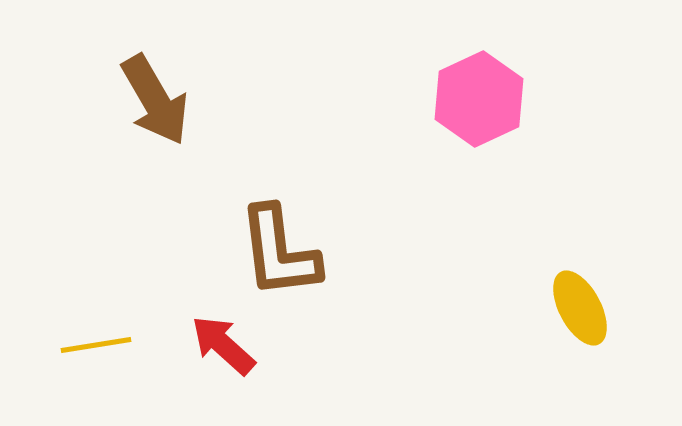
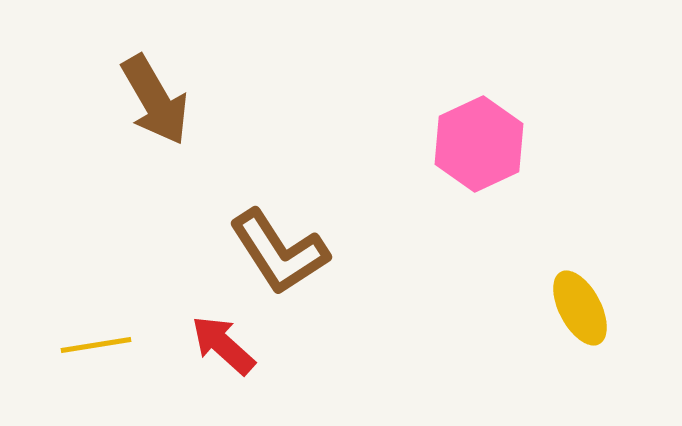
pink hexagon: moved 45 px down
brown L-shape: rotated 26 degrees counterclockwise
